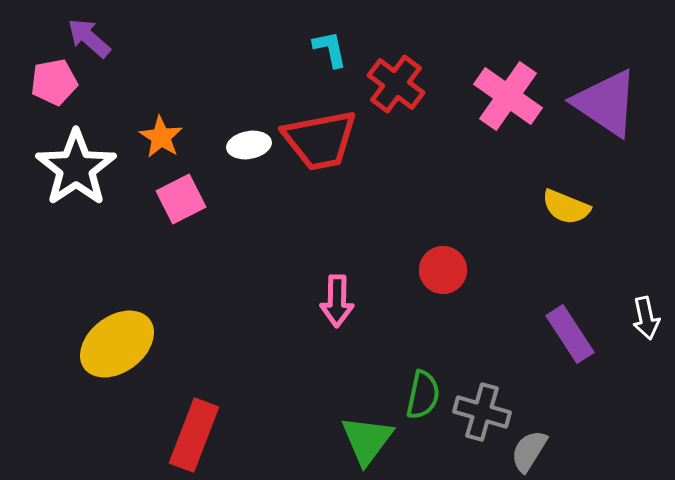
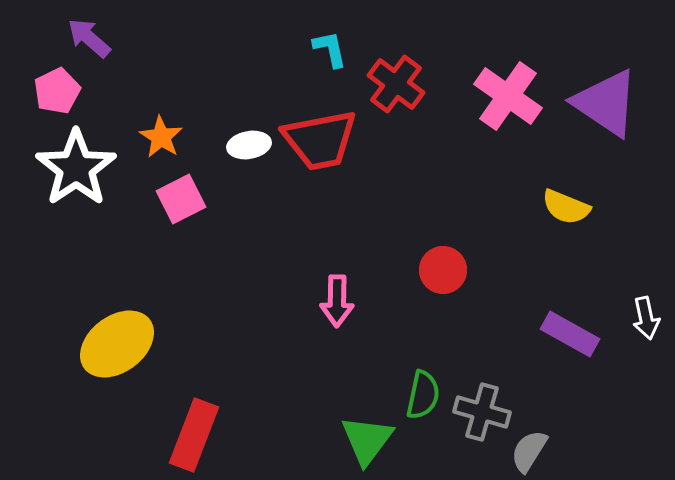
pink pentagon: moved 3 px right, 9 px down; rotated 15 degrees counterclockwise
purple rectangle: rotated 28 degrees counterclockwise
